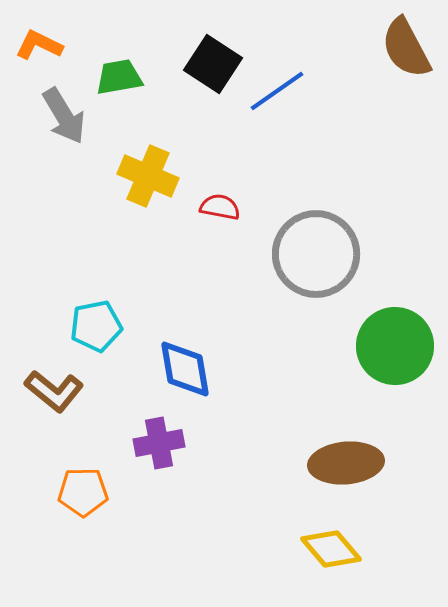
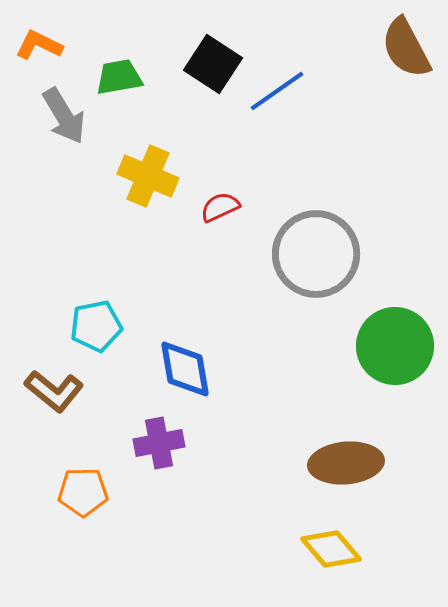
red semicircle: rotated 36 degrees counterclockwise
